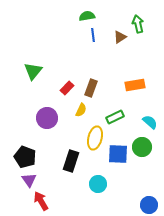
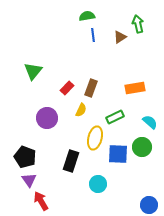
orange rectangle: moved 3 px down
